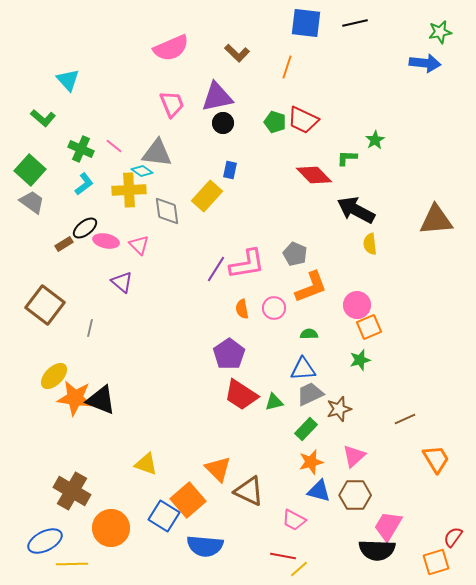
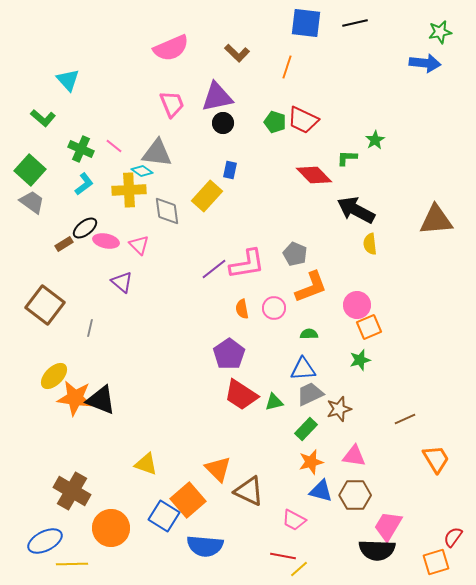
purple line at (216, 269): moved 2 px left; rotated 20 degrees clockwise
pink triangle at (354, 456): rotated 50 degrees clockwise
blue triangle at (319, 491): moved 2 px right
